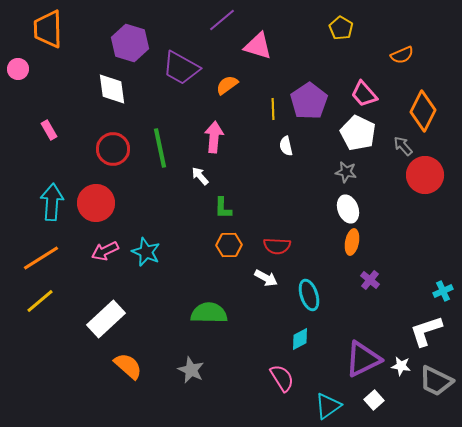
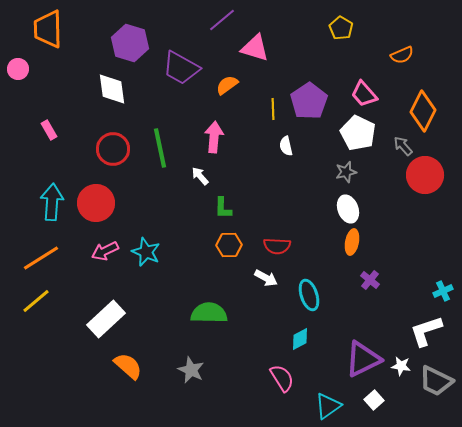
pink triangle at (258, 46): moved 3 px left, 2 px down
gray star at (346, 172): rotated 25 degrees counterclockwise
yellow line at (40, 301): moved 4 px left
